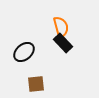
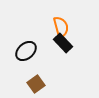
black ellipse: moved 2 px right, 1 px up
brown square: rotated 30 degrees counterclockwise
